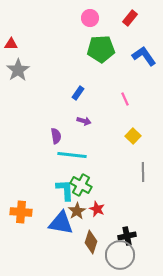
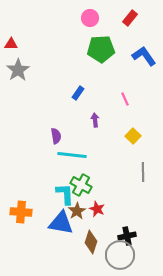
purple arrow: moved 11 px right, 1 px up; rotated 112 degrees counterclockwise
cyan L-shape: moved 4 px down
